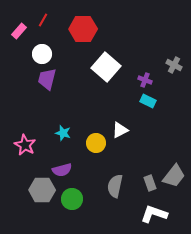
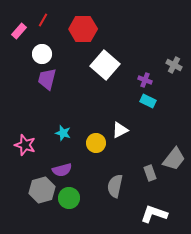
white square: moved 1 px left, 2 px up
pink star: rotated 10 degrees counterclockwise
gray trapezoid: moved 17 px up
gray rectangle: moved 10 px up
gray hexagon: rotated 15 degrees counterclockwise
green circle: moved 3 px left, 1 px up
